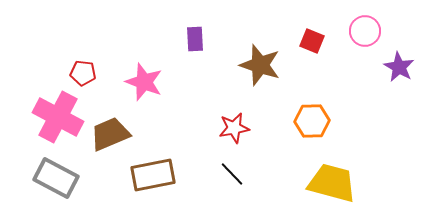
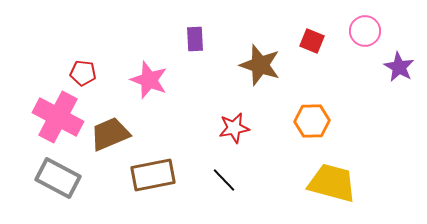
pink star: moved 5 px right, 2 px up
black line: moved 8 px left, 6 px down
gray rectangle: moved 2 px right
